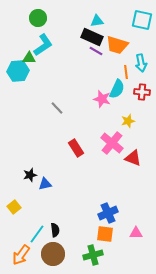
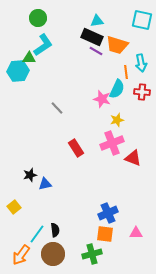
yellow star: moved 11 px left, 1 px up
pink cross: rotated 30 degrees clockwise
green cross: moved 1 px left, 1 px up
